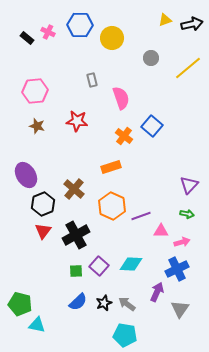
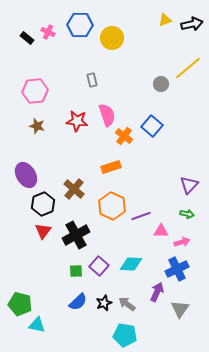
gray circle: moved 10 px right, 26 px down
pink semicircle: moved 14 px left, 17 px down
